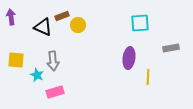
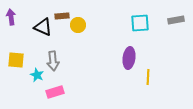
brown rectangle: rotated 16 degrees clockwise
gray rectangle: moved 5 px right, 28 px up
